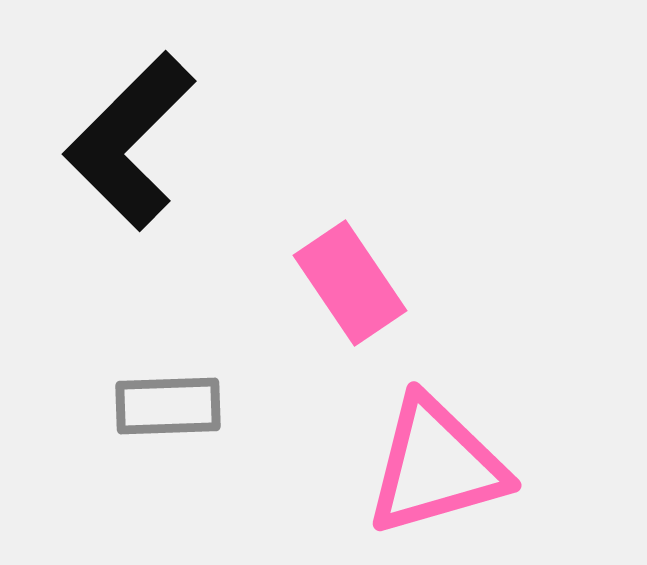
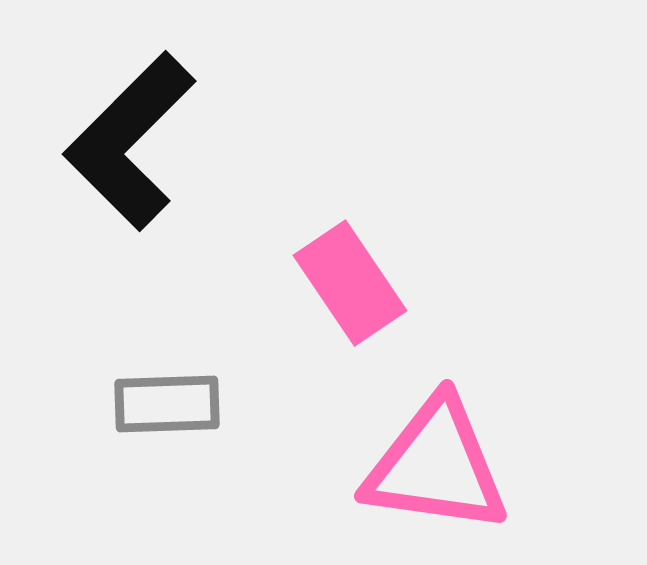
gray rectangle: moved 1 px left, 2 px up
pink triangle: rotated 24 degrees clockwise
